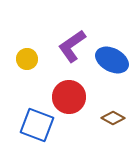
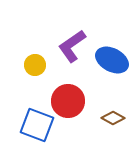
yellow circle: moved 8 px right, 6 px down
red circle: moved 1 px left, 4 px down
